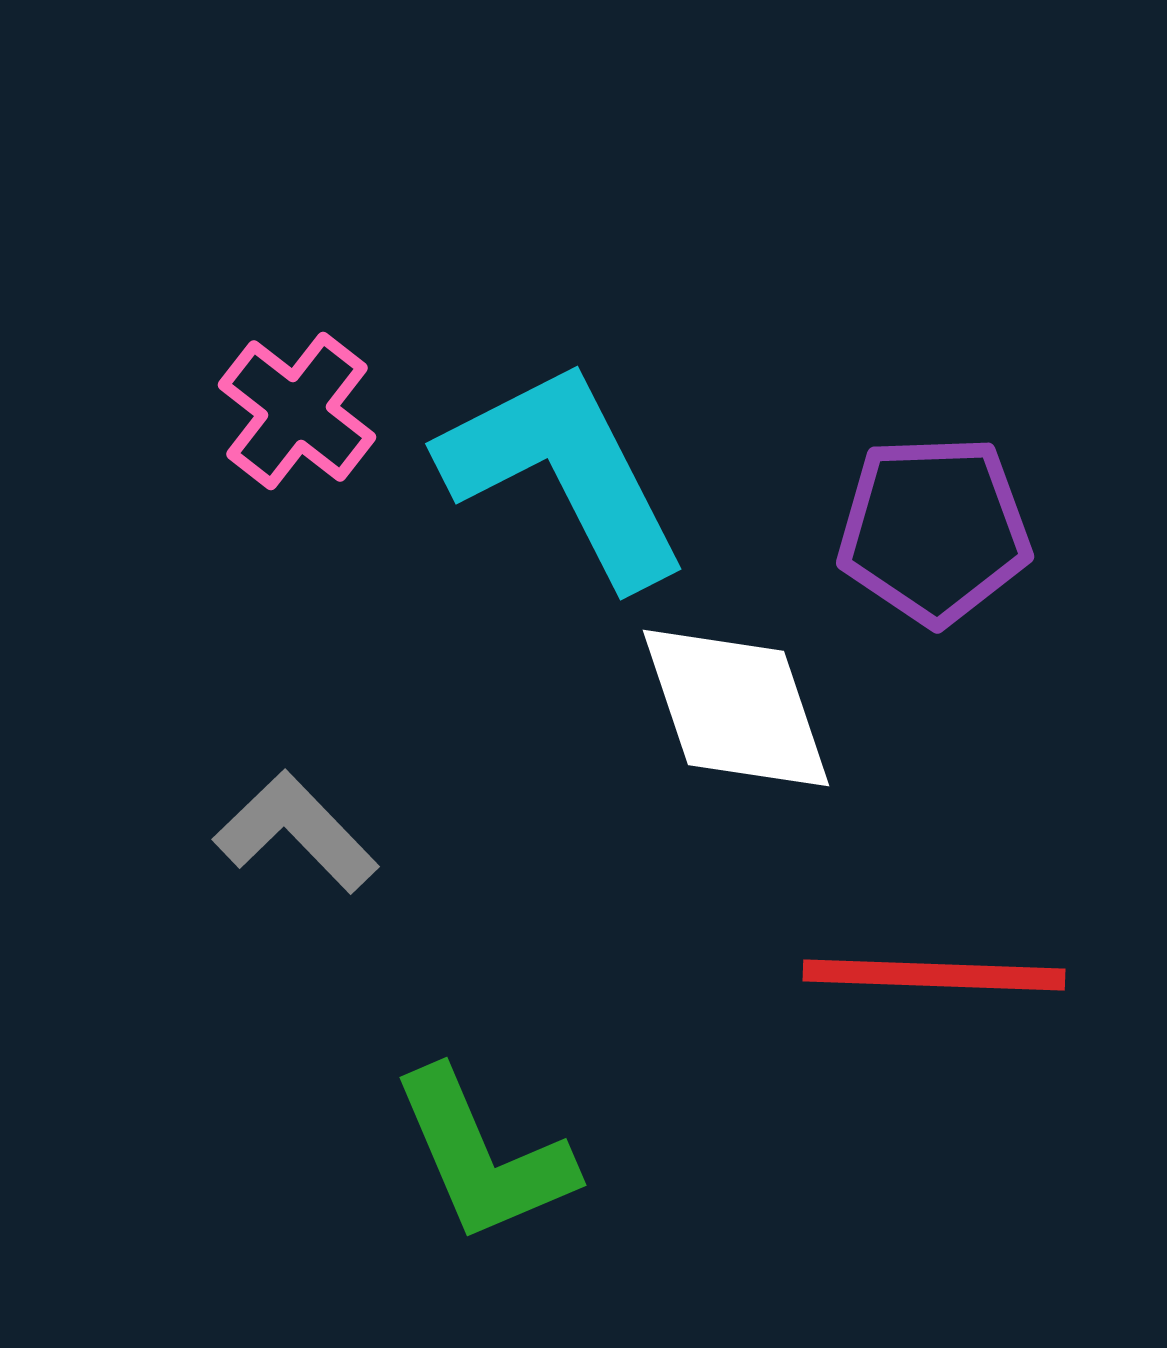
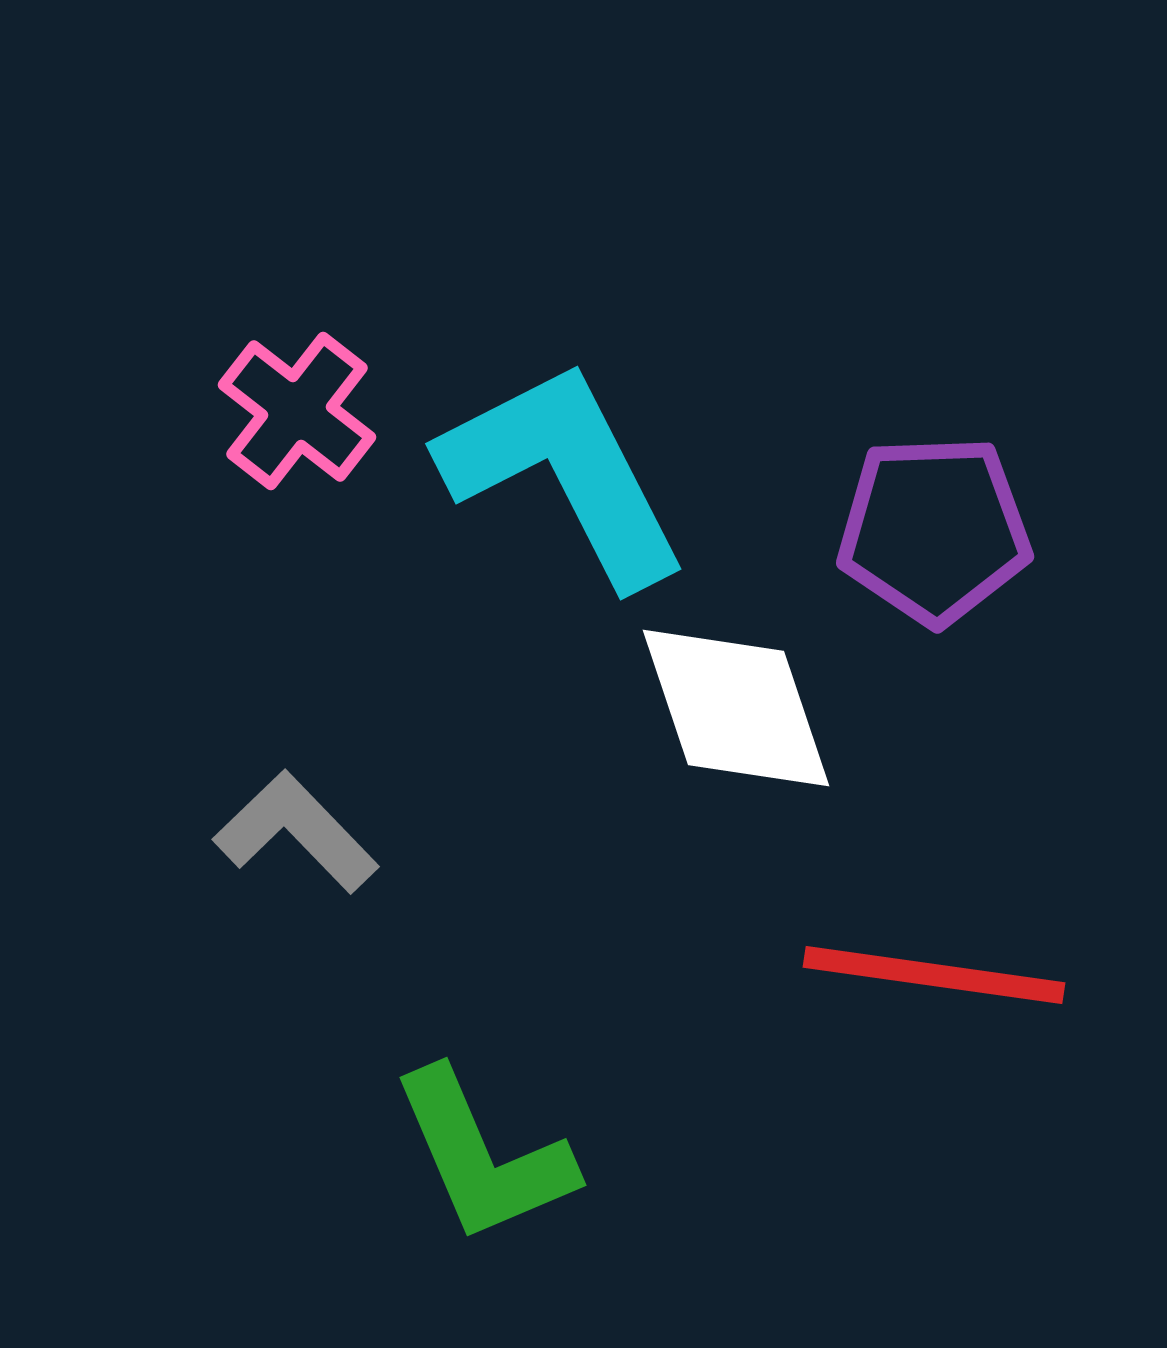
red line: rotated 6 degrees clockwise
